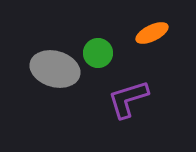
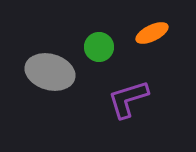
green circle: moved 1 px right, 6 px up
gray ellipse: moved 5 px left, 3 px down
